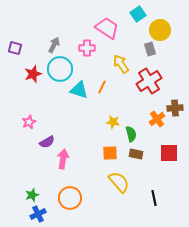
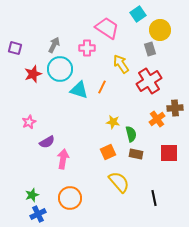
orange square: moved 2 px left, 1 px up; rotated 21 degrees counterclockwise
